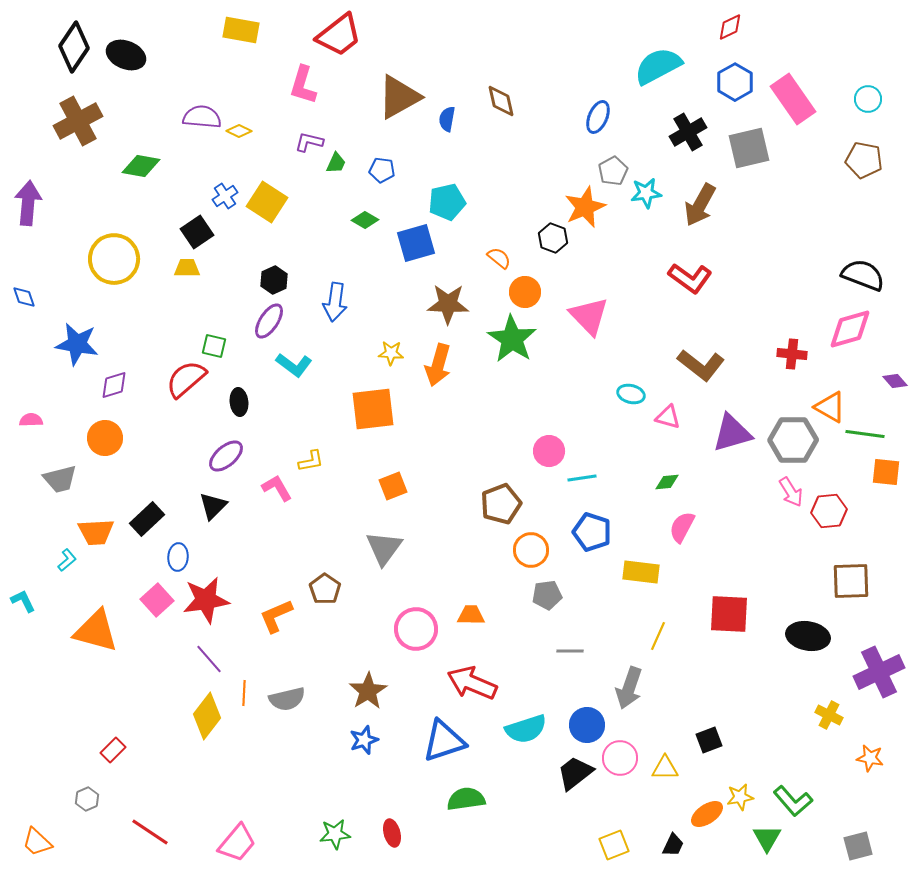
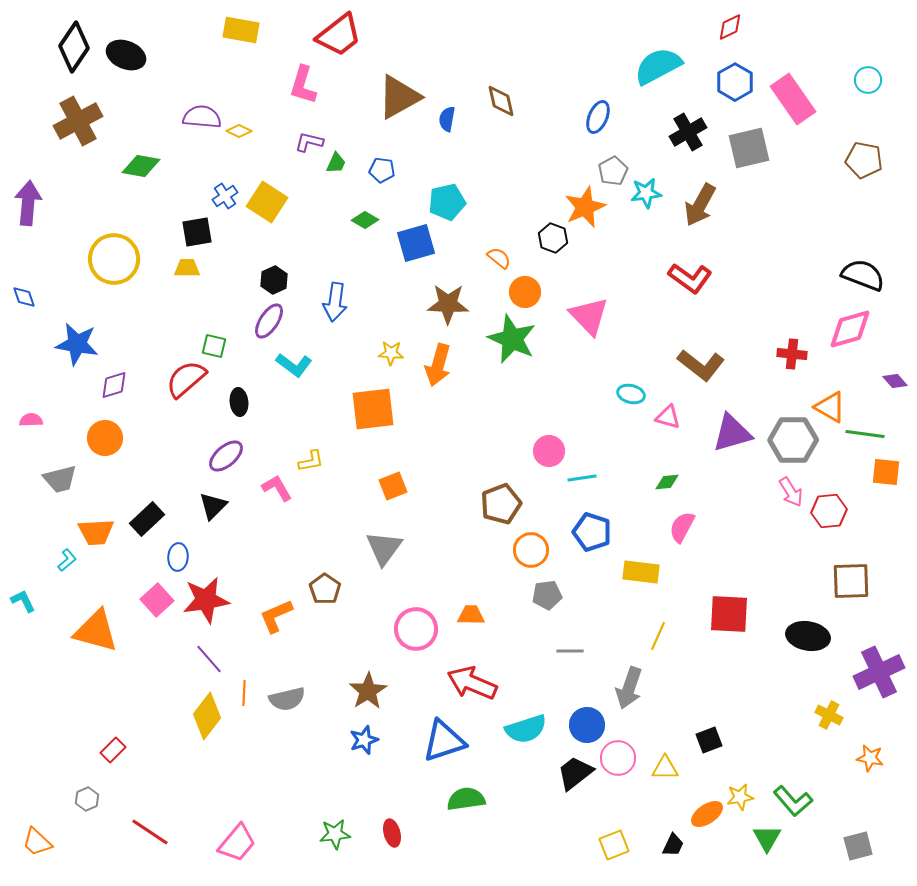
cyan circle at (868, 99): moved 19 px up
black square at (197, 232): rotated 24 degrees clockwise
green star at (512, 339): rotated 9 degrees counterclockwise
pink circle at (620, 758): moved 2 px left
